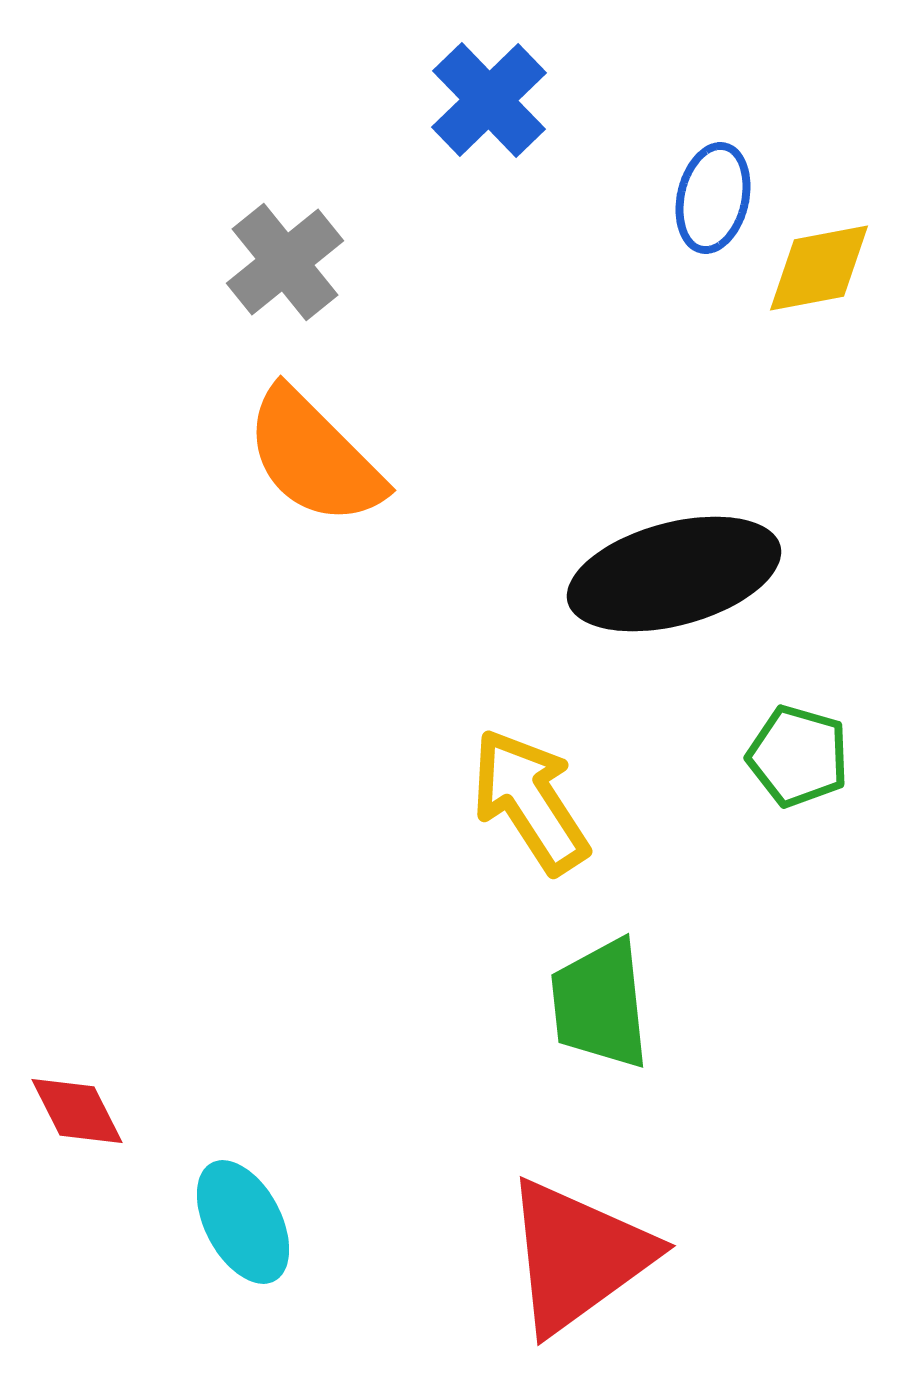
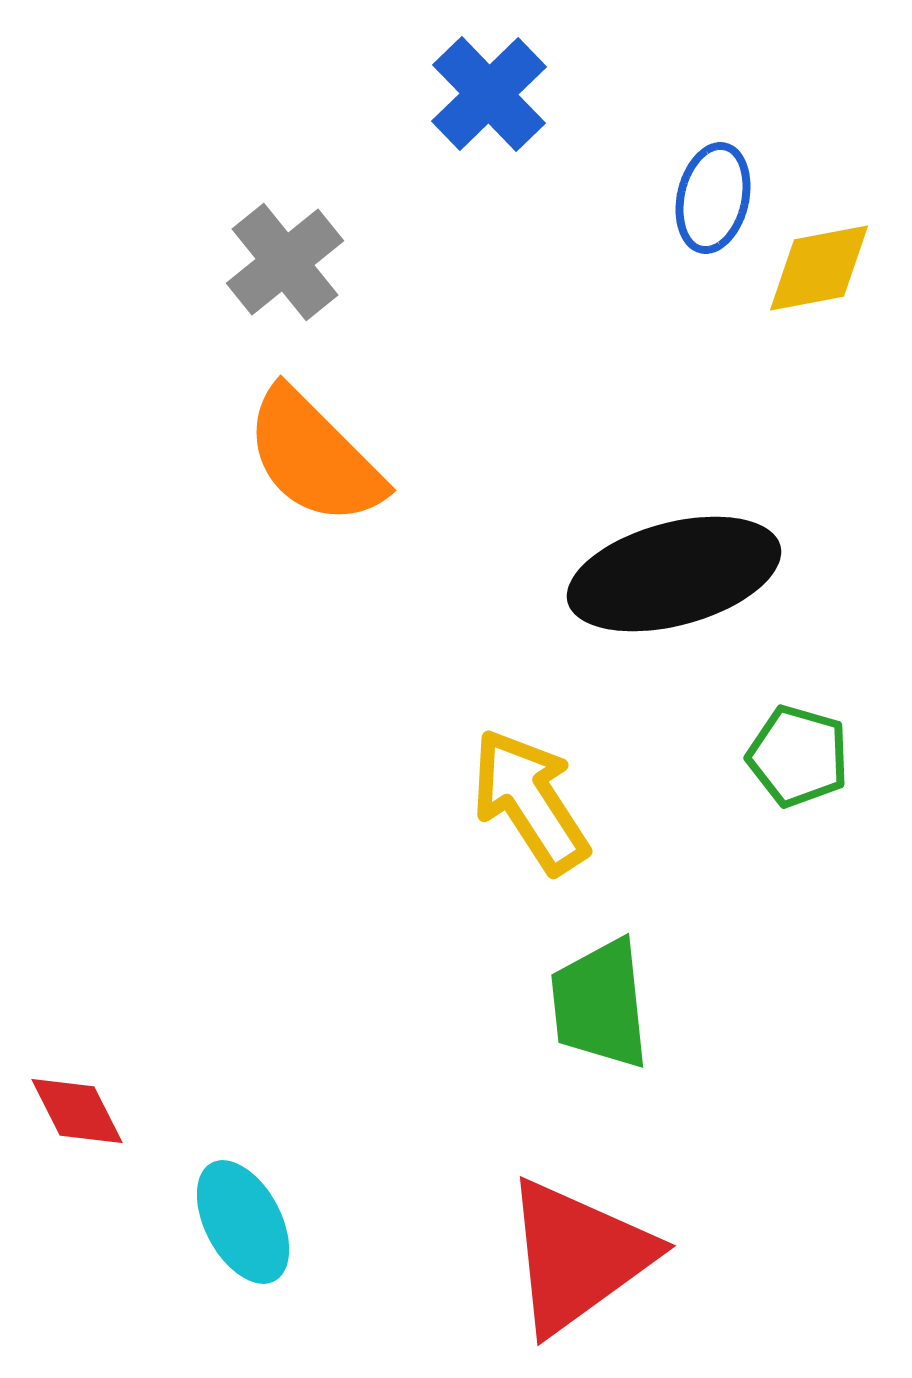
blue cross: moved 6 px up
